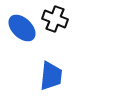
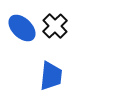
black cross: moved 7 px down; rotated 25 degrees clockwise
